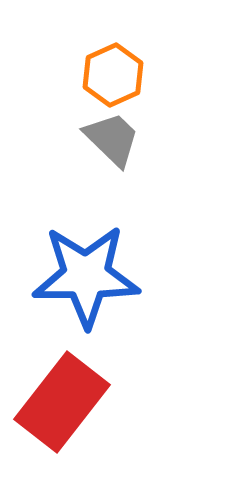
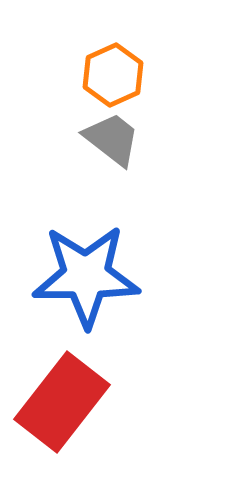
gray trapezoid: rotated 6 degrees counterclockwise
